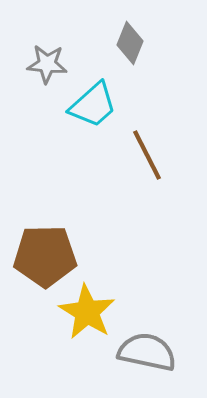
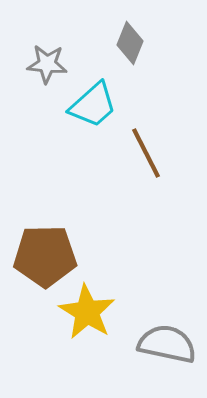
brown line: moved 1 px left, 2 px up
gray semicircle: moved 20 px right, 8 px up
